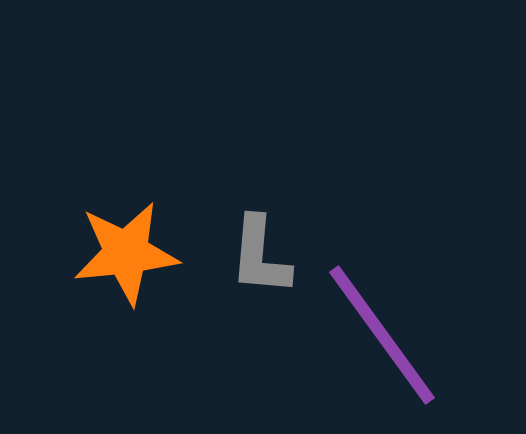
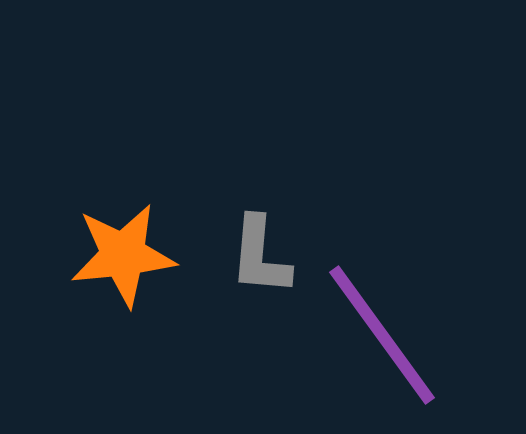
orange star: moved 3 px left, 2 px down
